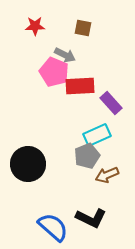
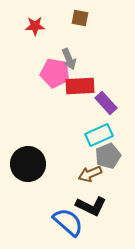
brown square: moved 3 px left, 10 px up
gray arrow: moved 4 px right, 4 px down; rotated 40 degrees clockwise
pink pentagon: moved 1 px right, 1 px down; rotated 12 degrees counterclockwise
purple rectangle: moved 5 px left
cyan rectangle: moved 2 px right
gray pentagon: moved 21 px right
brown arrow: moved 17 px left, 1 px up
black L-shape: moved 12 px up
blue semicircle: moved 15 px right, 5 px up
